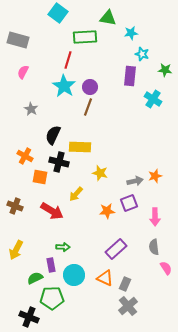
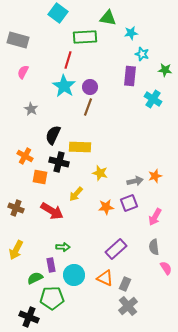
brown cross at (15, 206): moved 1 px right, 2 px down
orange star at (107, 211): moved 1 px left, 4 px up
pink arrow at (155, 217): rotated 30 degrees clockwise
